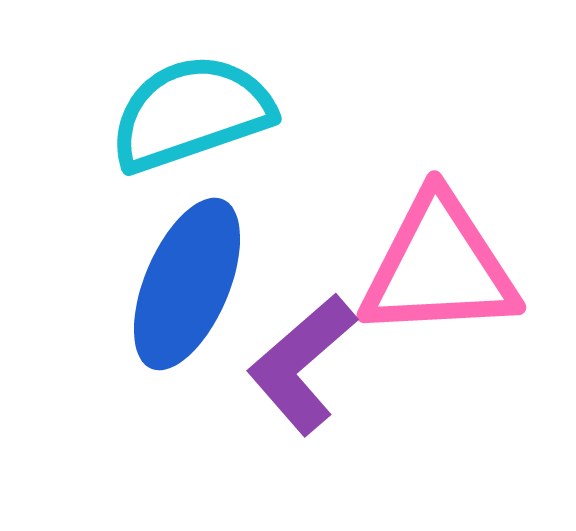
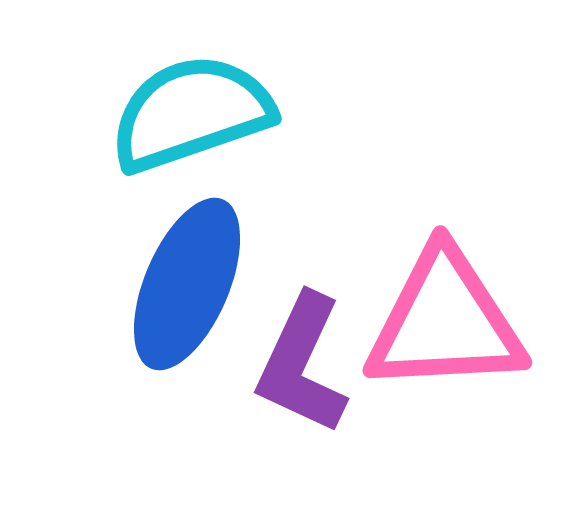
pink triangle: moved 6 px right, 55 px down
purple L-shape: rotated 24 degrees counterclockwise
